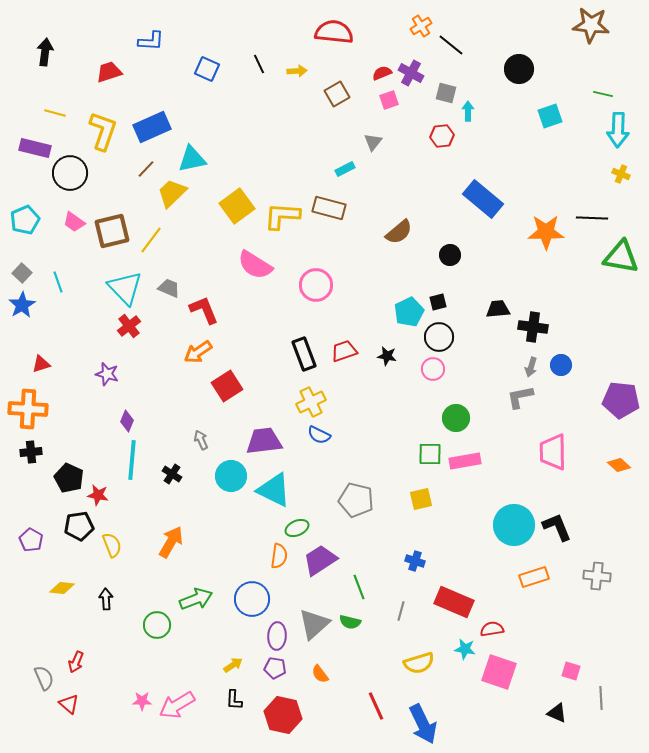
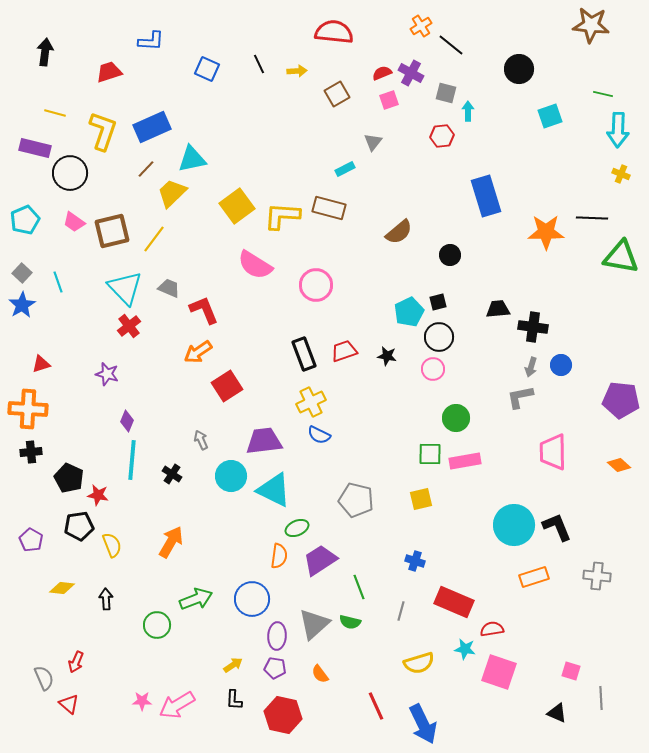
blue rectangle at (483, 199): moved 3 px right, 3 px up; rotated 33 degrees clockwise
yellow line at (151, 240): moved 3 px right, 1 px up
